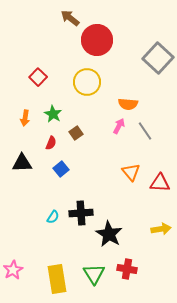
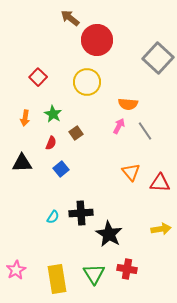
pink star: moved 3 px right
